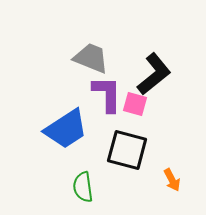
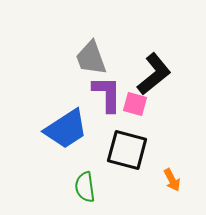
gray trapezoid: rotated 132 degrees counterclockwise
green semicircle: moved 2 px right
